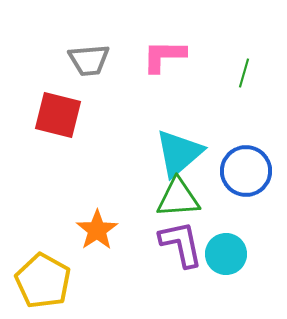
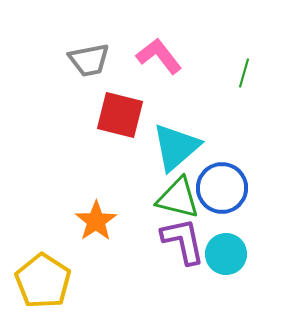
pink L-shape: moved 5 px left; rotated 51 degrees clockwise
gray trapezoid: rotated 6 degrees counterclockwise
red square: moved 62 px right
cyan triangle: moved 3 px left, 6 px up
blue circle: moved 24 px left, 17 px down
green triangle: rotated 18 degrees clockwise
orange star: moved 1 px left, 9 px up
purple L-shape: moved 2 px right, 3 px up
yellow pentagon: rotated 4 degrees clockwise
